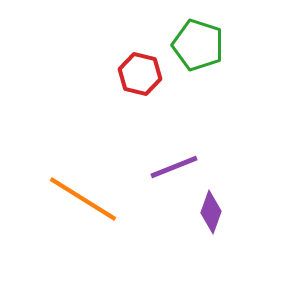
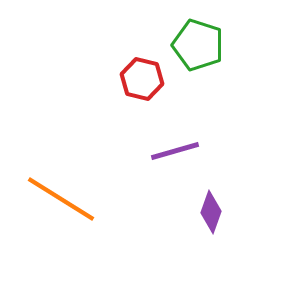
red hexagon: moved 2 px right, 5 px down
purple line: moved 1 px right, 16 px up; rotated 6 degrees clockwise
orange line: moved 22 px left
